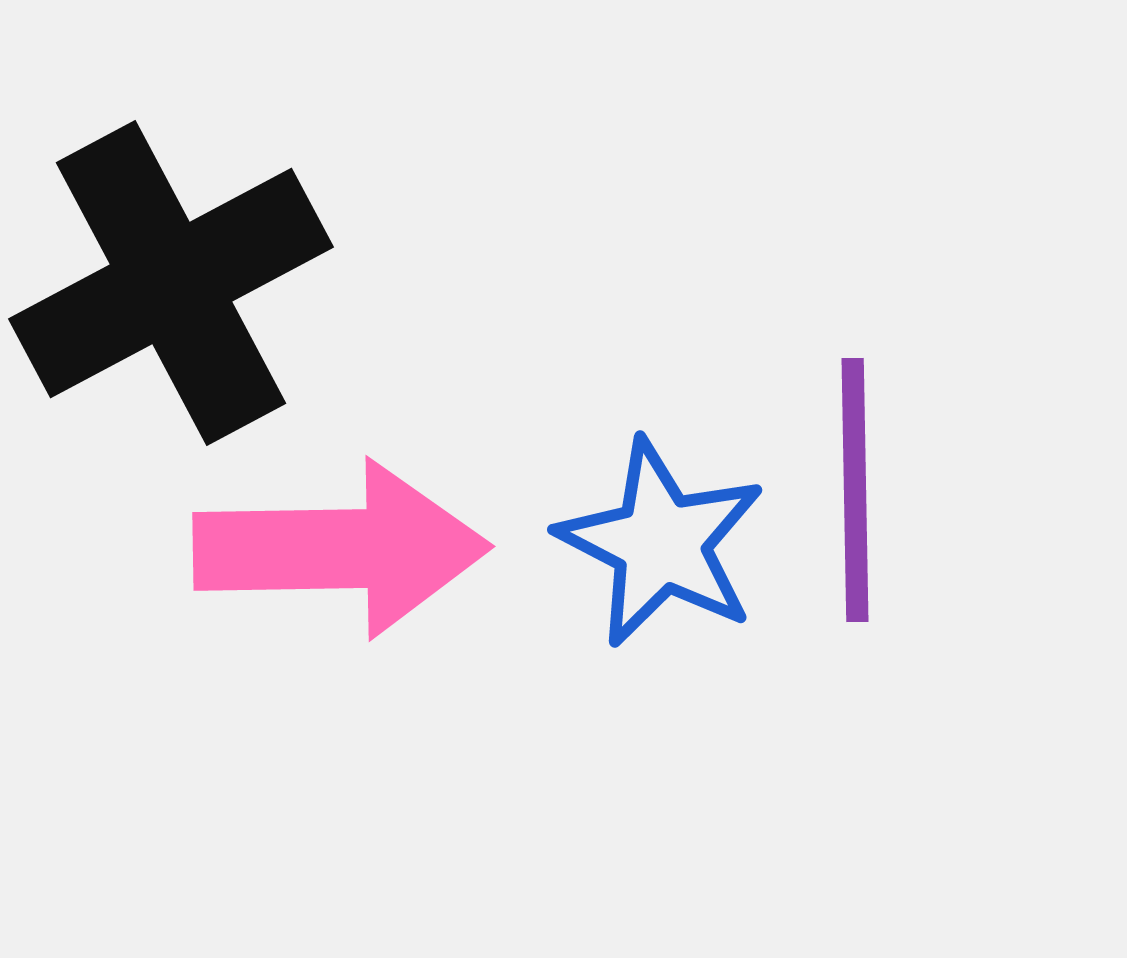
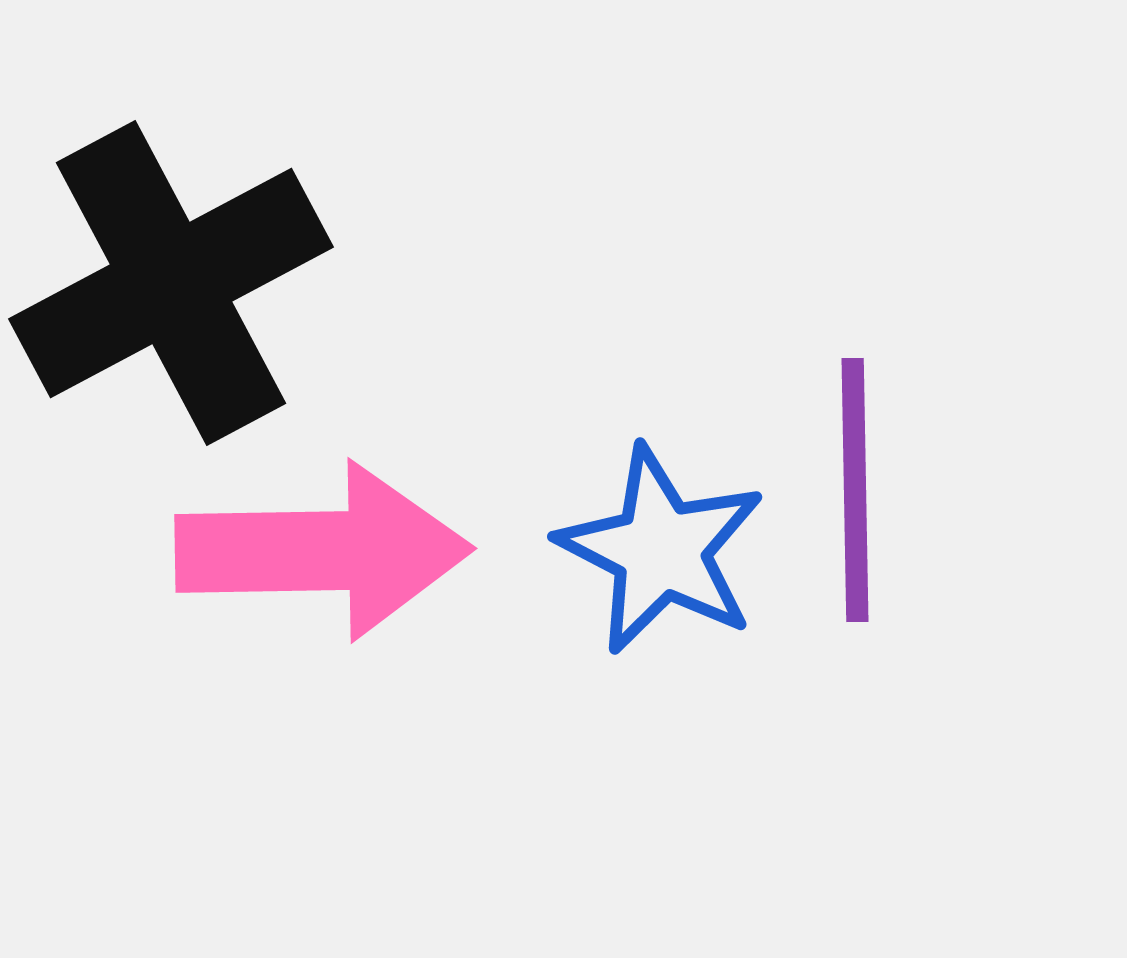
blue star: moved 7 px down
pink arrow: moved 18 px left, 2 px down
